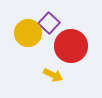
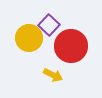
purple square: moved 2 px down
yellow circle: moved 1 px right, 5 px down
